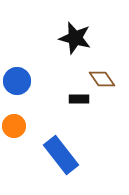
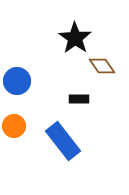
black star: rotated 20 degrees clockwise
brown diamond: moved 13 px up
blue rectangle: moved 2 px right, 14 px up
